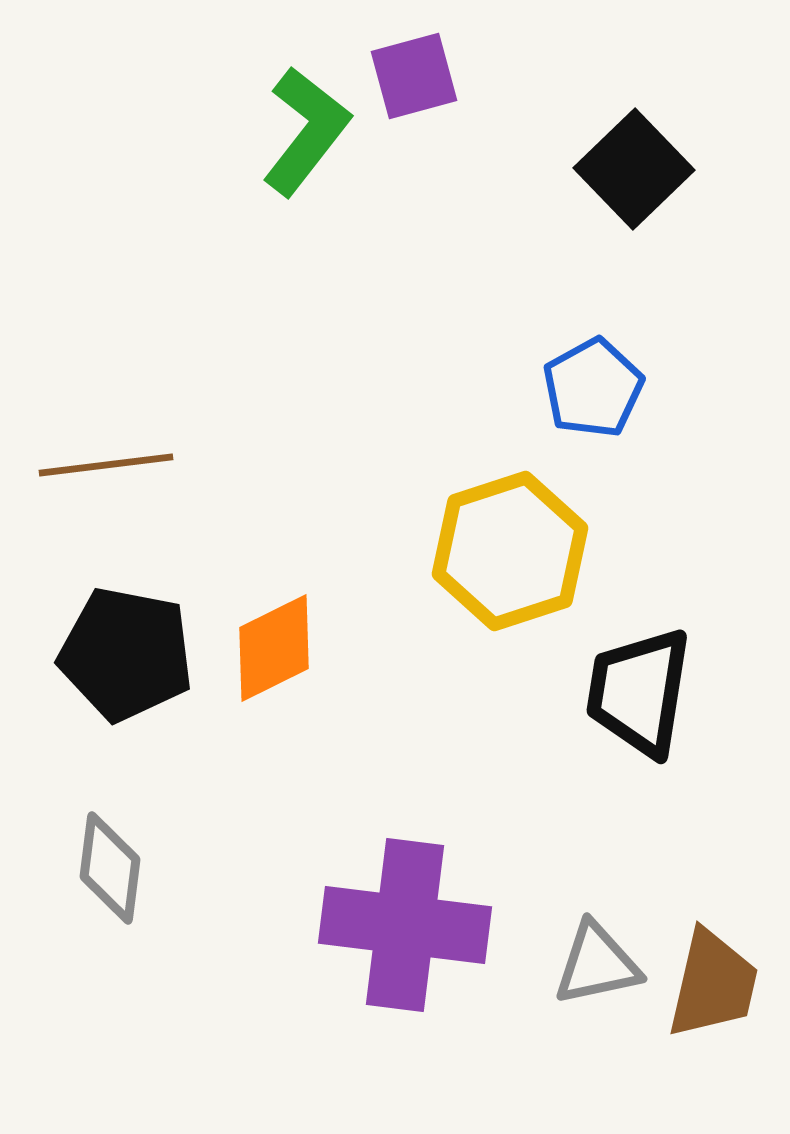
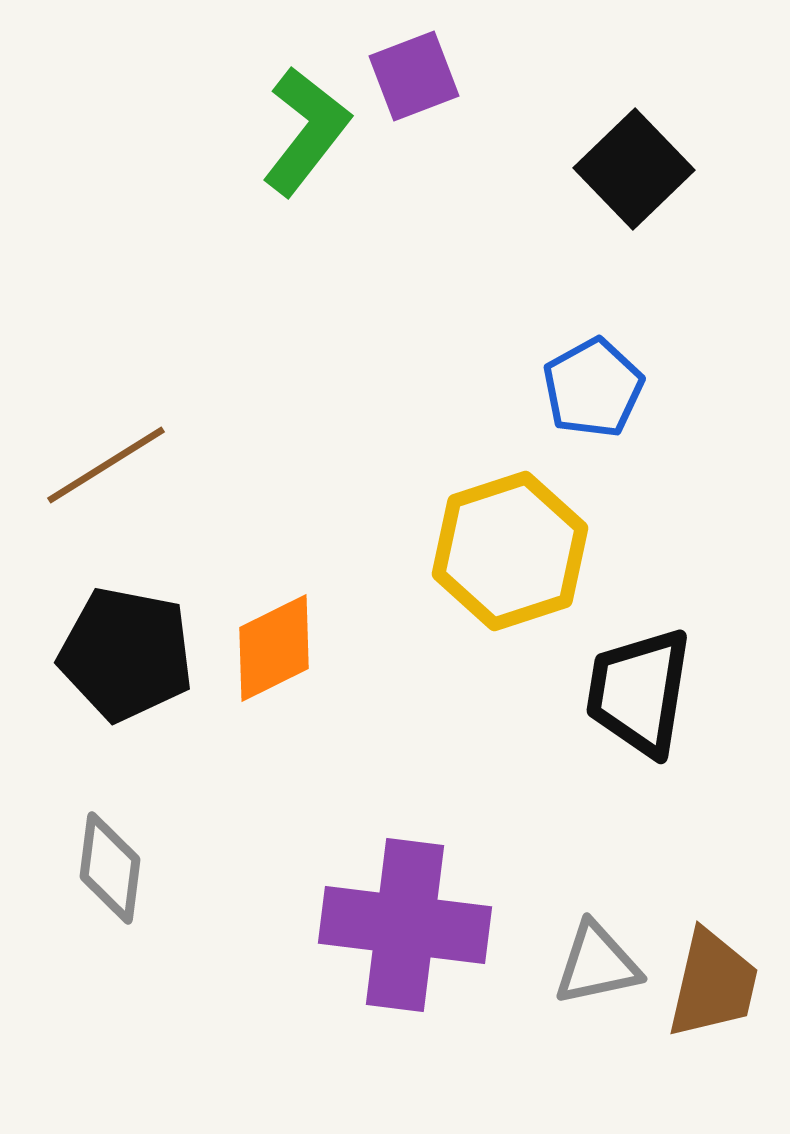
purple square: rotated 6 degrees counterclockwise
brown line: rotated 25 degrees counterclockwise
